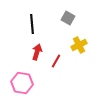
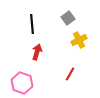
gray square: rotated 24 degrees clockwise
yellow cross: moved 5 px up
red line: moved 14 px right, 13 px down
pink hexagon: rotated 10 degrees clockwise
